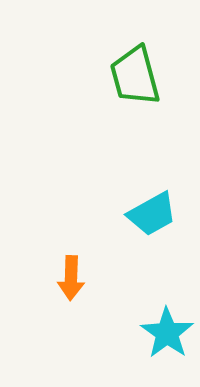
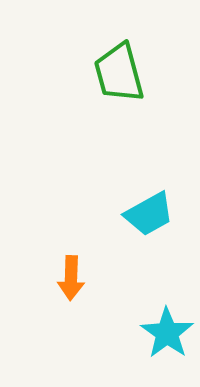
green trapezoid: moved 16 px left, 3 px up
cyan trapezoid: moved 3 px left
